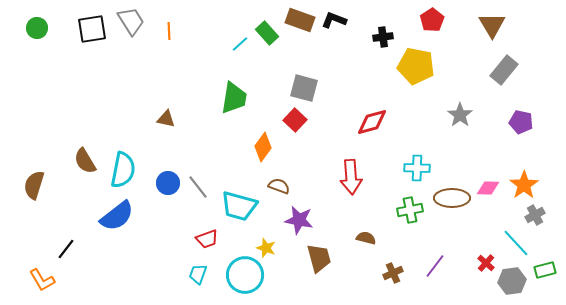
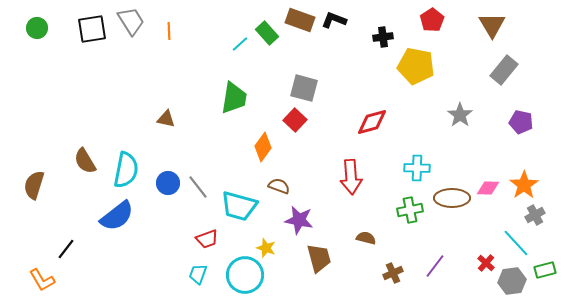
cyan semicircle at (123, 170): moved 3 px right
